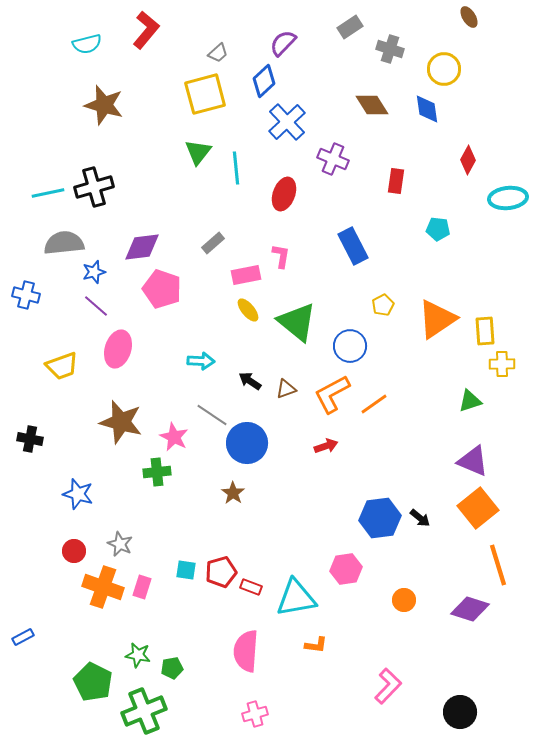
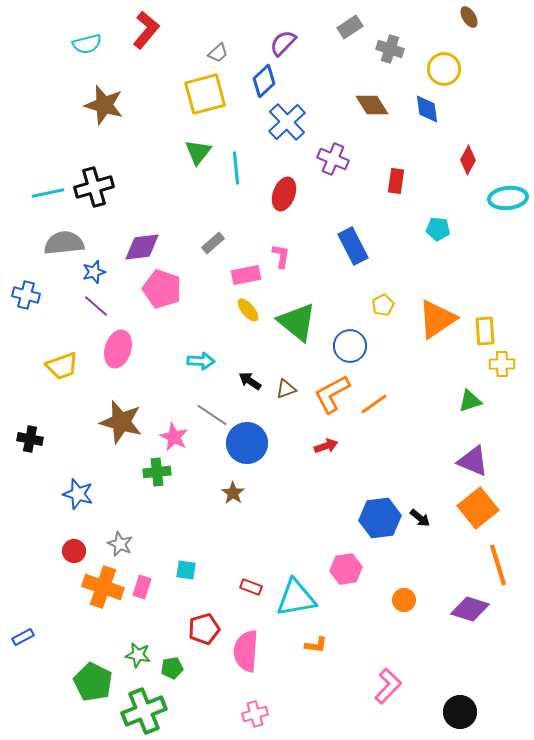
red pentagon at (221, 572): moved 17 px left, 57 px down
